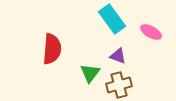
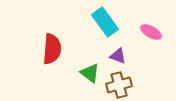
cyan rectangle: moved 7 px left, 3 px down
green triangle: rotated 30 degrees counterclockwise
